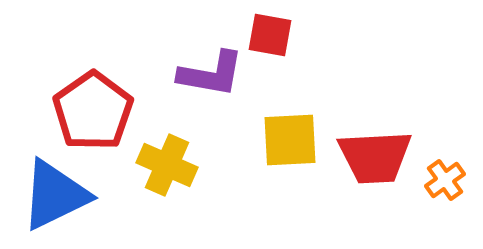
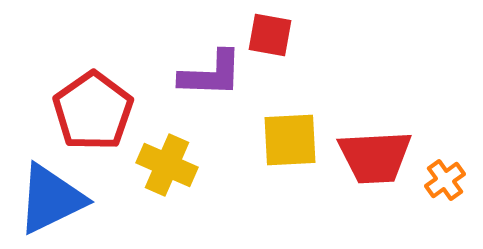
purple L-shape: rotated 8 degrees counterclockwise
blue triangle: moved 4 px left, 4 px down
